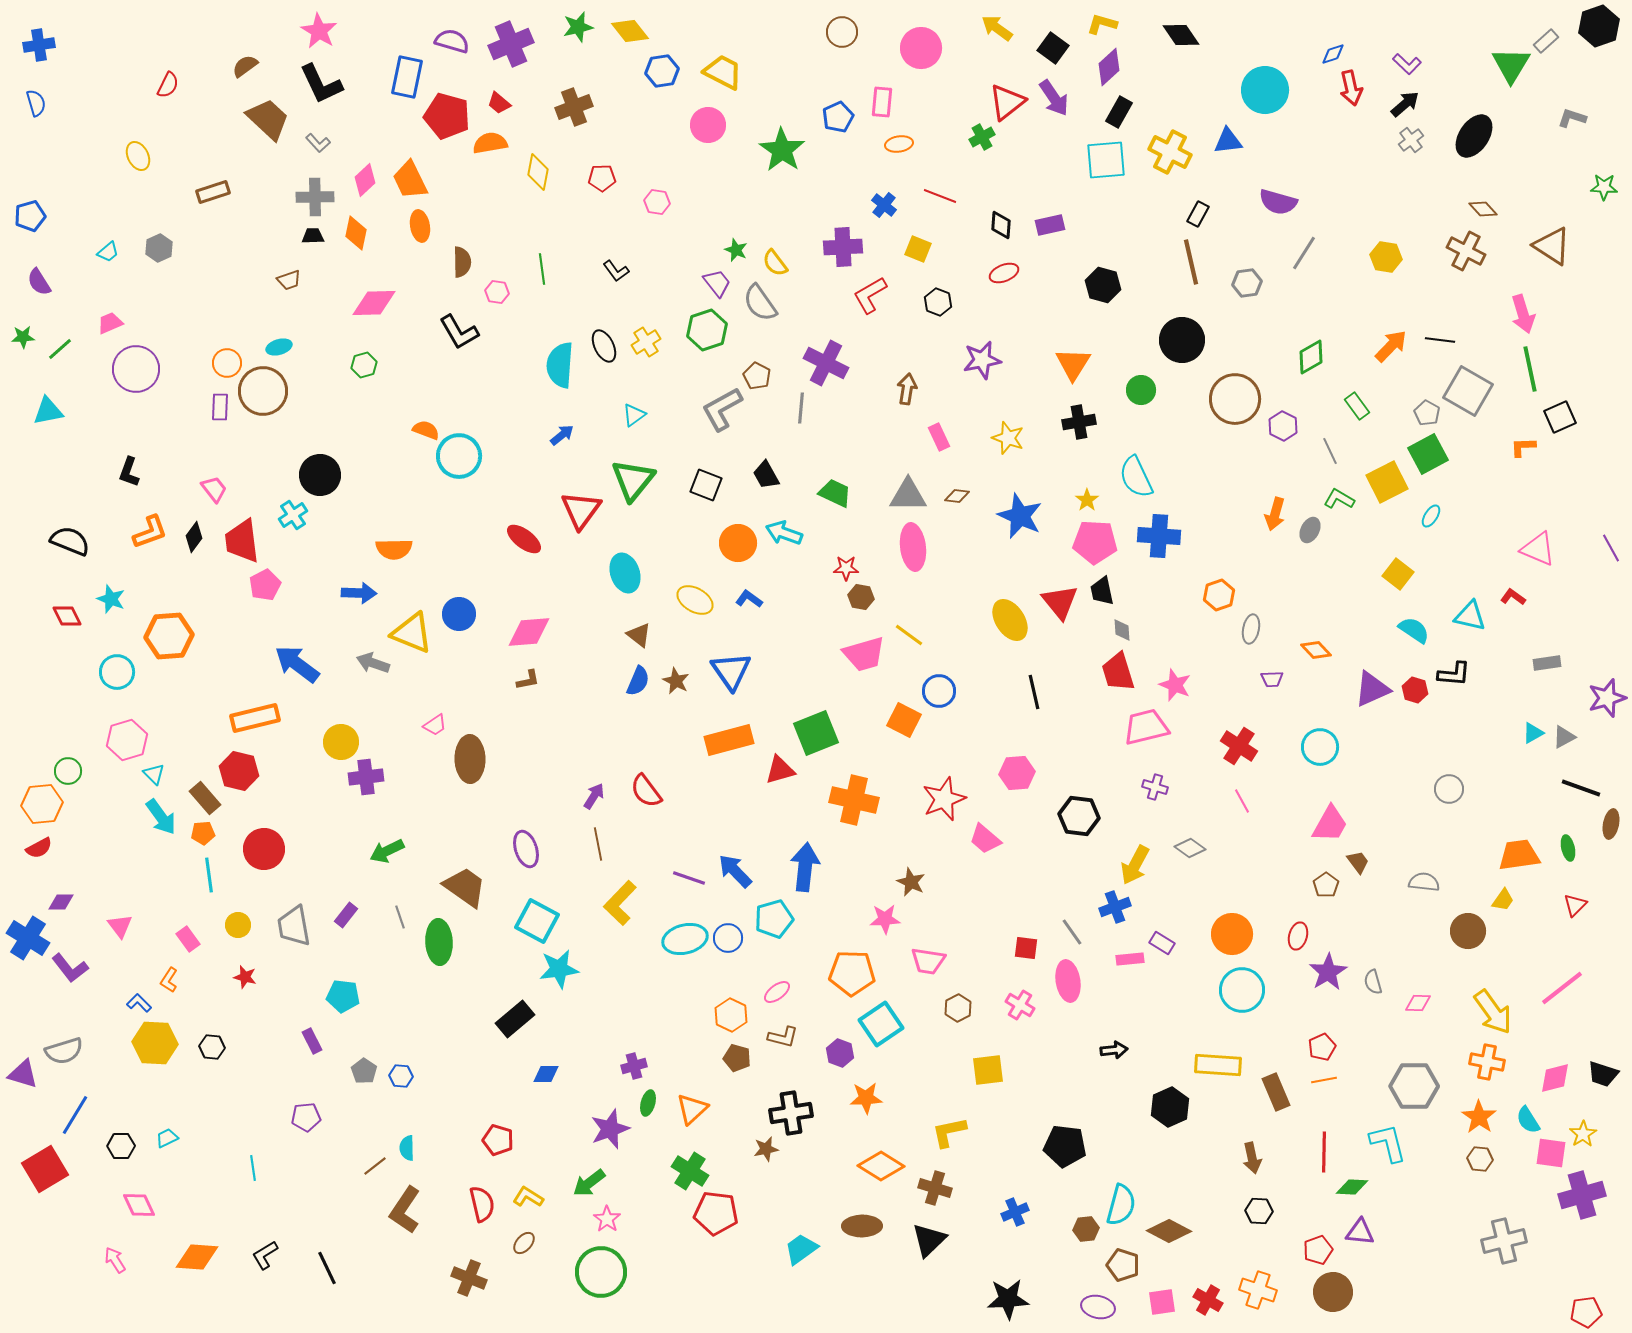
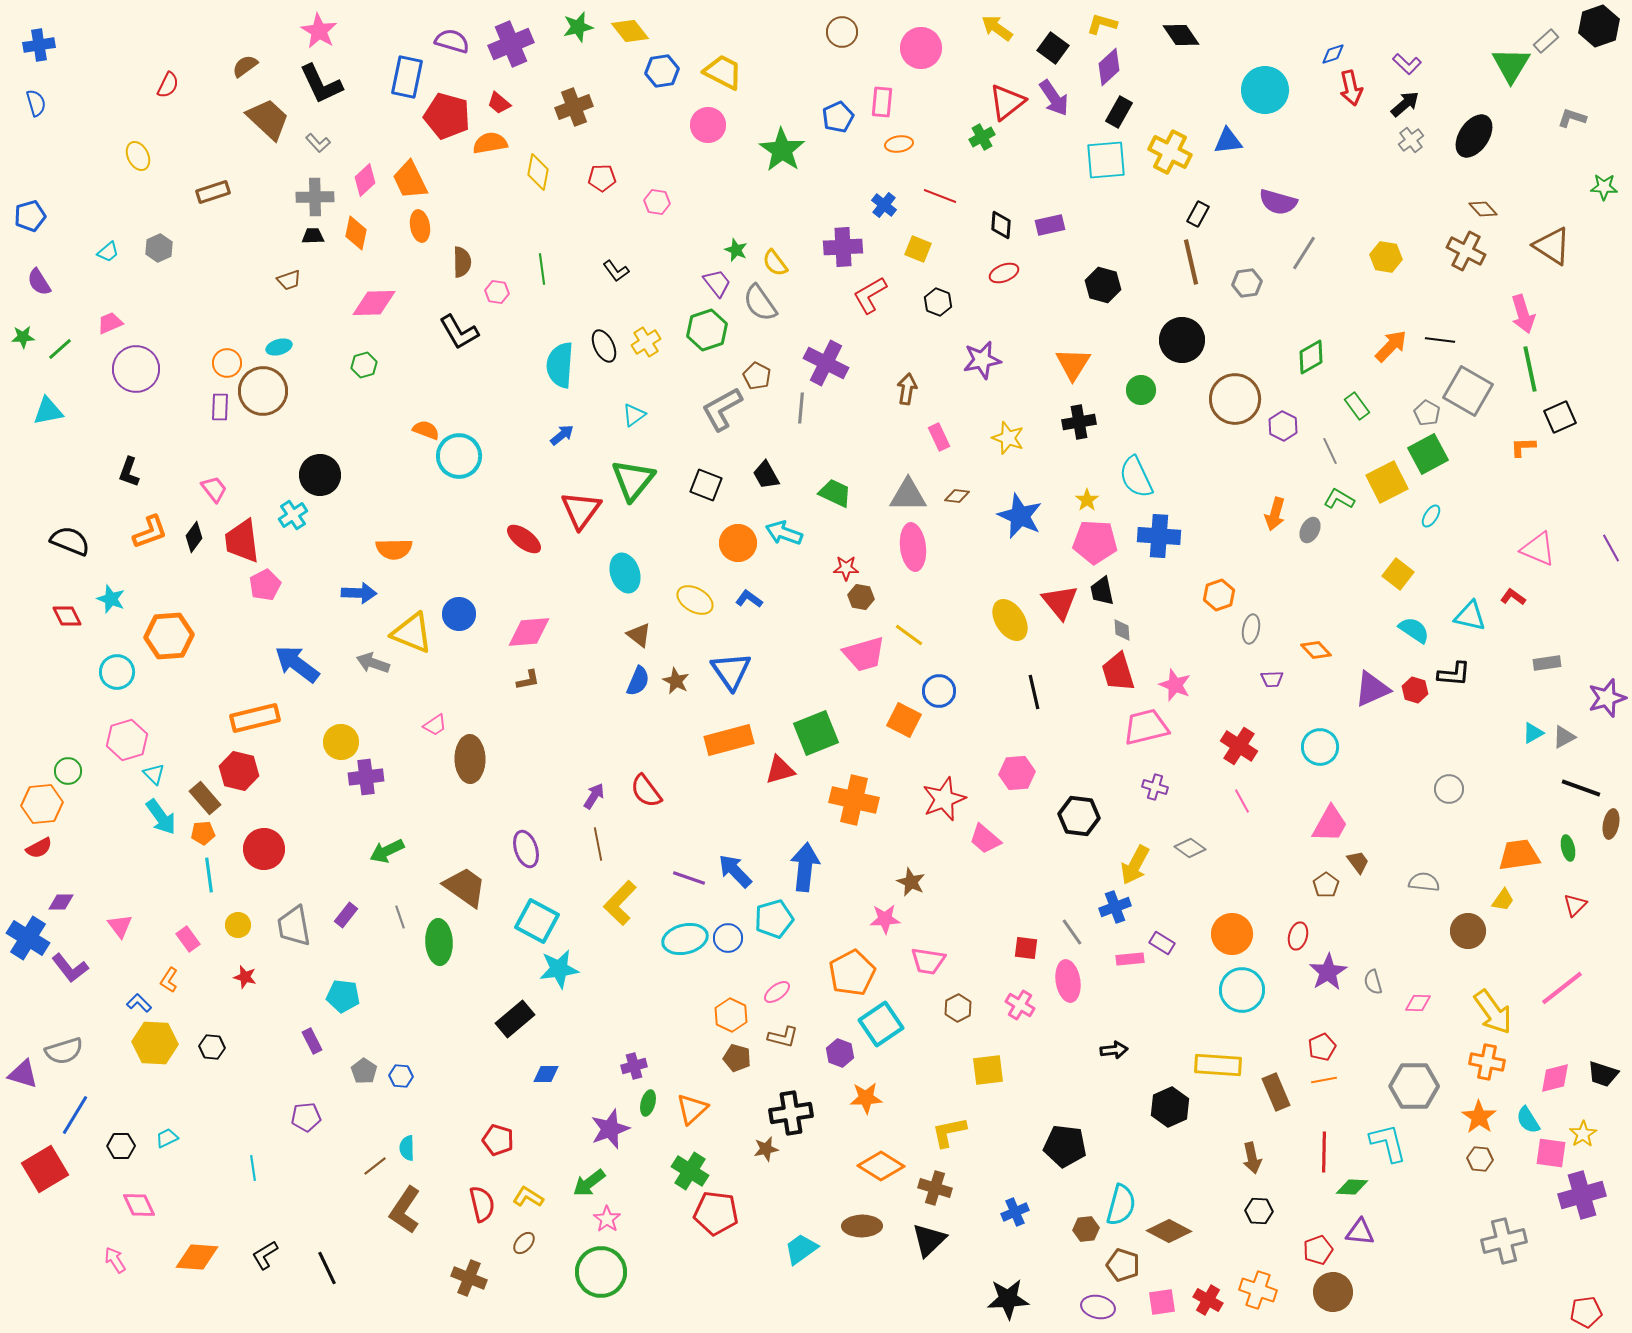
orange pentagon at (852, 973): rotated 30 degrees counterclockwise
